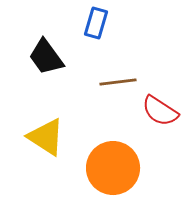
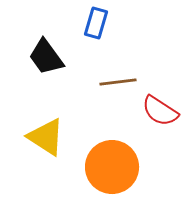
orange circle: moved 1 px left, 1 px up
